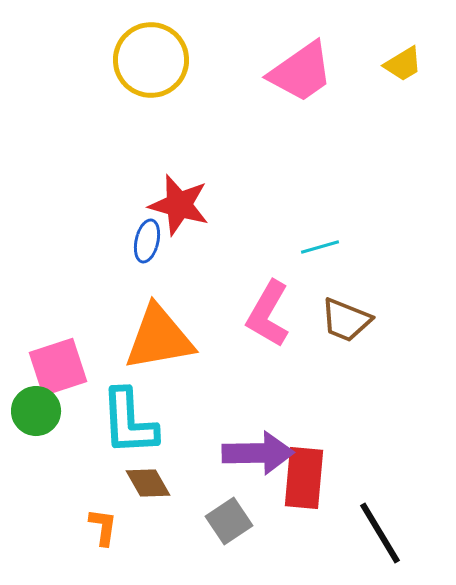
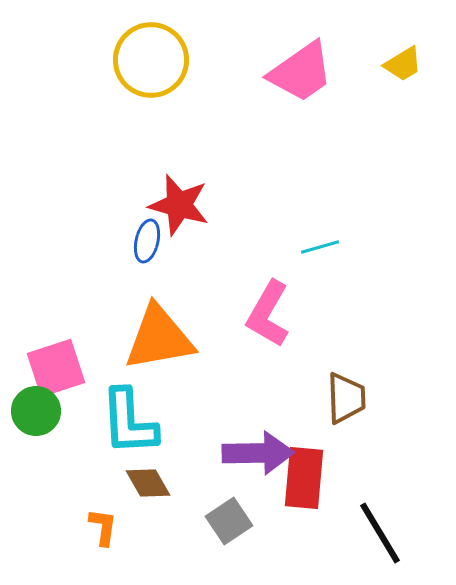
brown trapezoid: moved 78 px down; rotated 114 degrees counterclockwise
pink square: moved 2 px left, 1 px down
